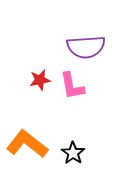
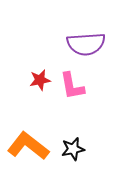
purple semicircle: moved 3 px up
orange L-shape: moved 1 px right, 2 px down
black star: moved 4 px up; rotated 25 degrees clockwise
